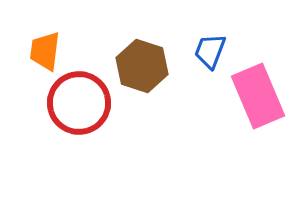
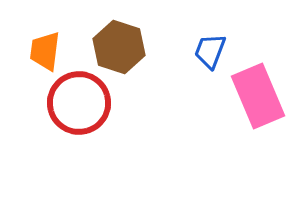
brown hexagon: moved 23 px left, 19 px up
